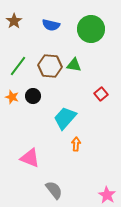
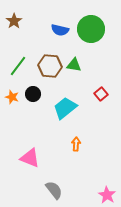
blue semicircle: moved 9 px right, 5 px down
black circle: moved 2 px up
cyan trapezoid: moved 10 px up; rotated 10 degrees clockwise
